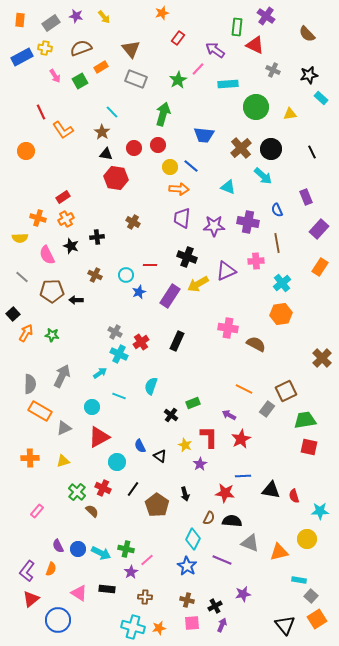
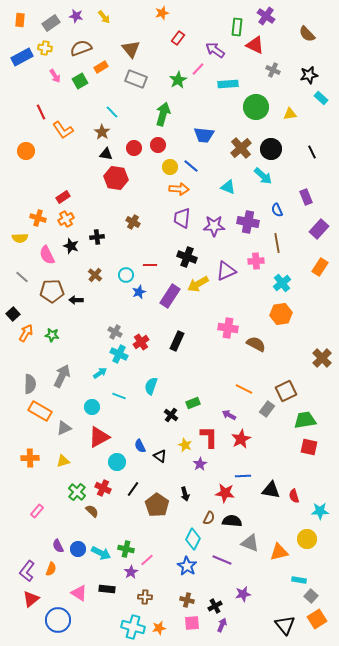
brown cross at (95, 275): rotated 16 degrees clockwise
